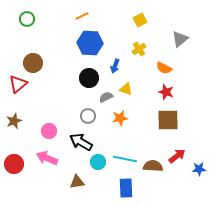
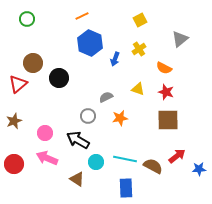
blue hexagon: rotated 20 degrees clockwise
blue arrow: moved 7 px up
black circle: moved 30 px left
yellow triangle: moved 12 px right
pink circle: moved 4 px left, 2 px down
black arrow: moved 3 px left, 2 px up
cyan circle: moved 2 px left
brown semicircle: rotated 24 degrees clockwise
brown triangle: moved 3 px up; rotated 42 degrees clockwise
